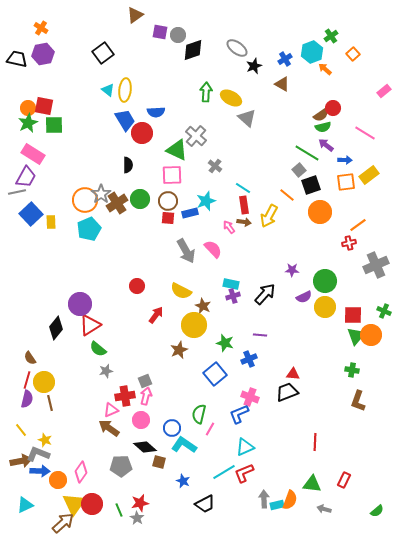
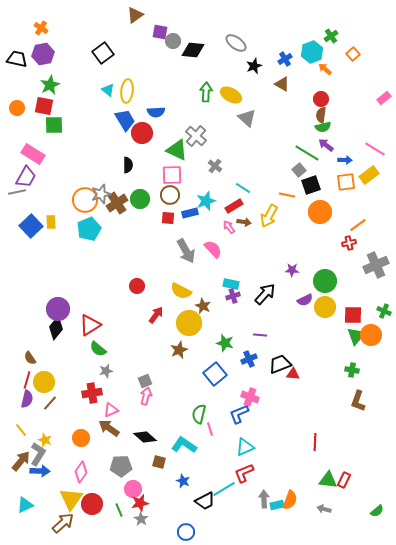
gray circle at (178, 35): moved 5 px left, 6 px down
gray ellipse at (237, 48): moved 1 px left, 5 px up
black diamond at (193, 50): rotated 25 degrees clockwise
yellow ellipse at (125, 90): moved 2 px right, 1 px down
pink rectangle at (384, 91): moved 7 px down
yellow ellipse at (231, 98): moved 3 px up
orange circle at (28, 108): moved 11 px left
red circle at (333, 108): moved 12 px left, 9 px up
brown semicircle at (321, 115): rotated 133 degrees clockwise
green star at (28, 123): moved 22 px right, 38 px up
pink line at (365, 133): moved 10 px right, 16 px down
gray star at (101, 194): rotated 18 degrees clockwise
orange line at (287, 195): rotated 28 degrees counterclockwise
brown circle at (168, 201): moved 2 px right, 6 px up
red rectangle at (244, 205): moved 10 px left, 1 px down; rotated 66 degrees clockwise
blue square at (31, 214): moved 12 px down
purple semicircle at (304, 297): moved 1 px right, 3 px down
purple circle at (80, 304): moved 22 px left, 5 px down
yellow circle at (194, 325): moved 5 px left, 2 px up
black trapezoid at (287, 392): moved 7 px left, 28 px up
red cross at (125, 396): moved 33 px left, 3 px up
brown line at (50, 403): rotated 56 degrees clockwise
pink circle at (141, 420): moved 8 px left, 69 px down
blue circle at (172, 428): moved 14 px right, 104 px down
pink line at (210, 429): rotated 48 degrees counterclockwise
black diamond at (145, 447): moved 10 px up
gray L-shape at (38, 454): rotated 100 degrees clockwise
brown arrow at (21, 461): rotated 40 degrees counterclockwise
cyan line at (224, 472): moved 17 px down
orange circle at (58, 480): moved 23 px right, 42 px up
green triangle at (312, 484): moved 16 px right, 4 px up
yellow triangle at (74, 504): moved 3 px left, 5 px up
black trapezoid at (205, 504): moved 3 px up
gray star at (137, 518): moved 4 px right, 1 px down
